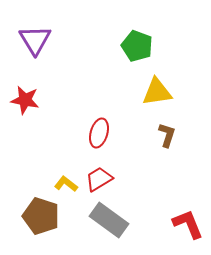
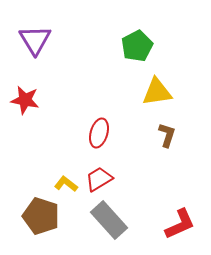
green pentagon: rotated 24 degrees clockwise
gray rectangle: rotated 12 degrees clockwise
red L-shape: moved 8 px left; rotated 88 degrees clockwise
